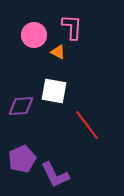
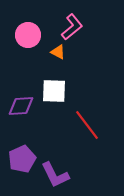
pink L-shape: rotated 48 degrees clockwise
pink circle: moved 6 px left
white square: rotated 8 degrees counterclockwise
